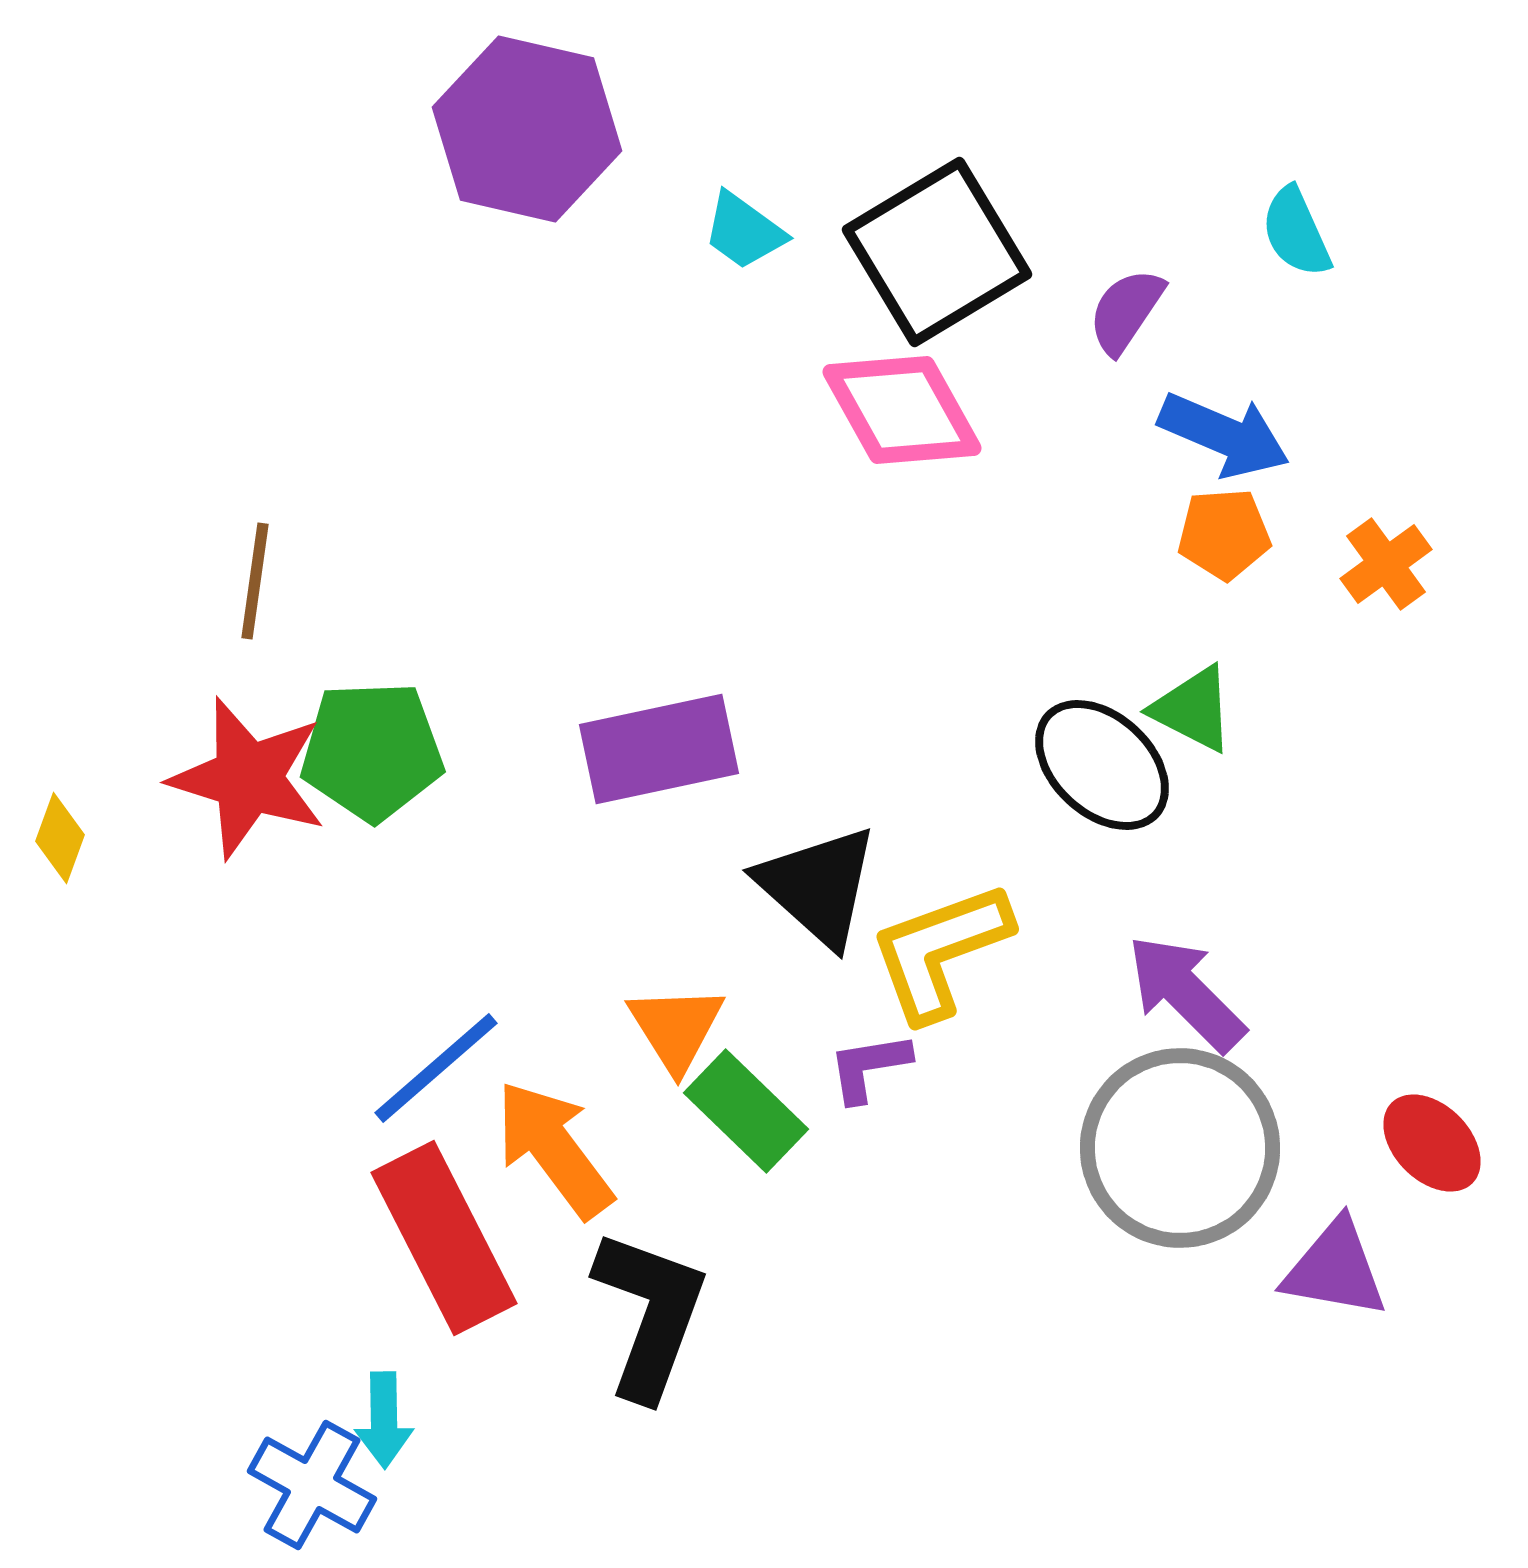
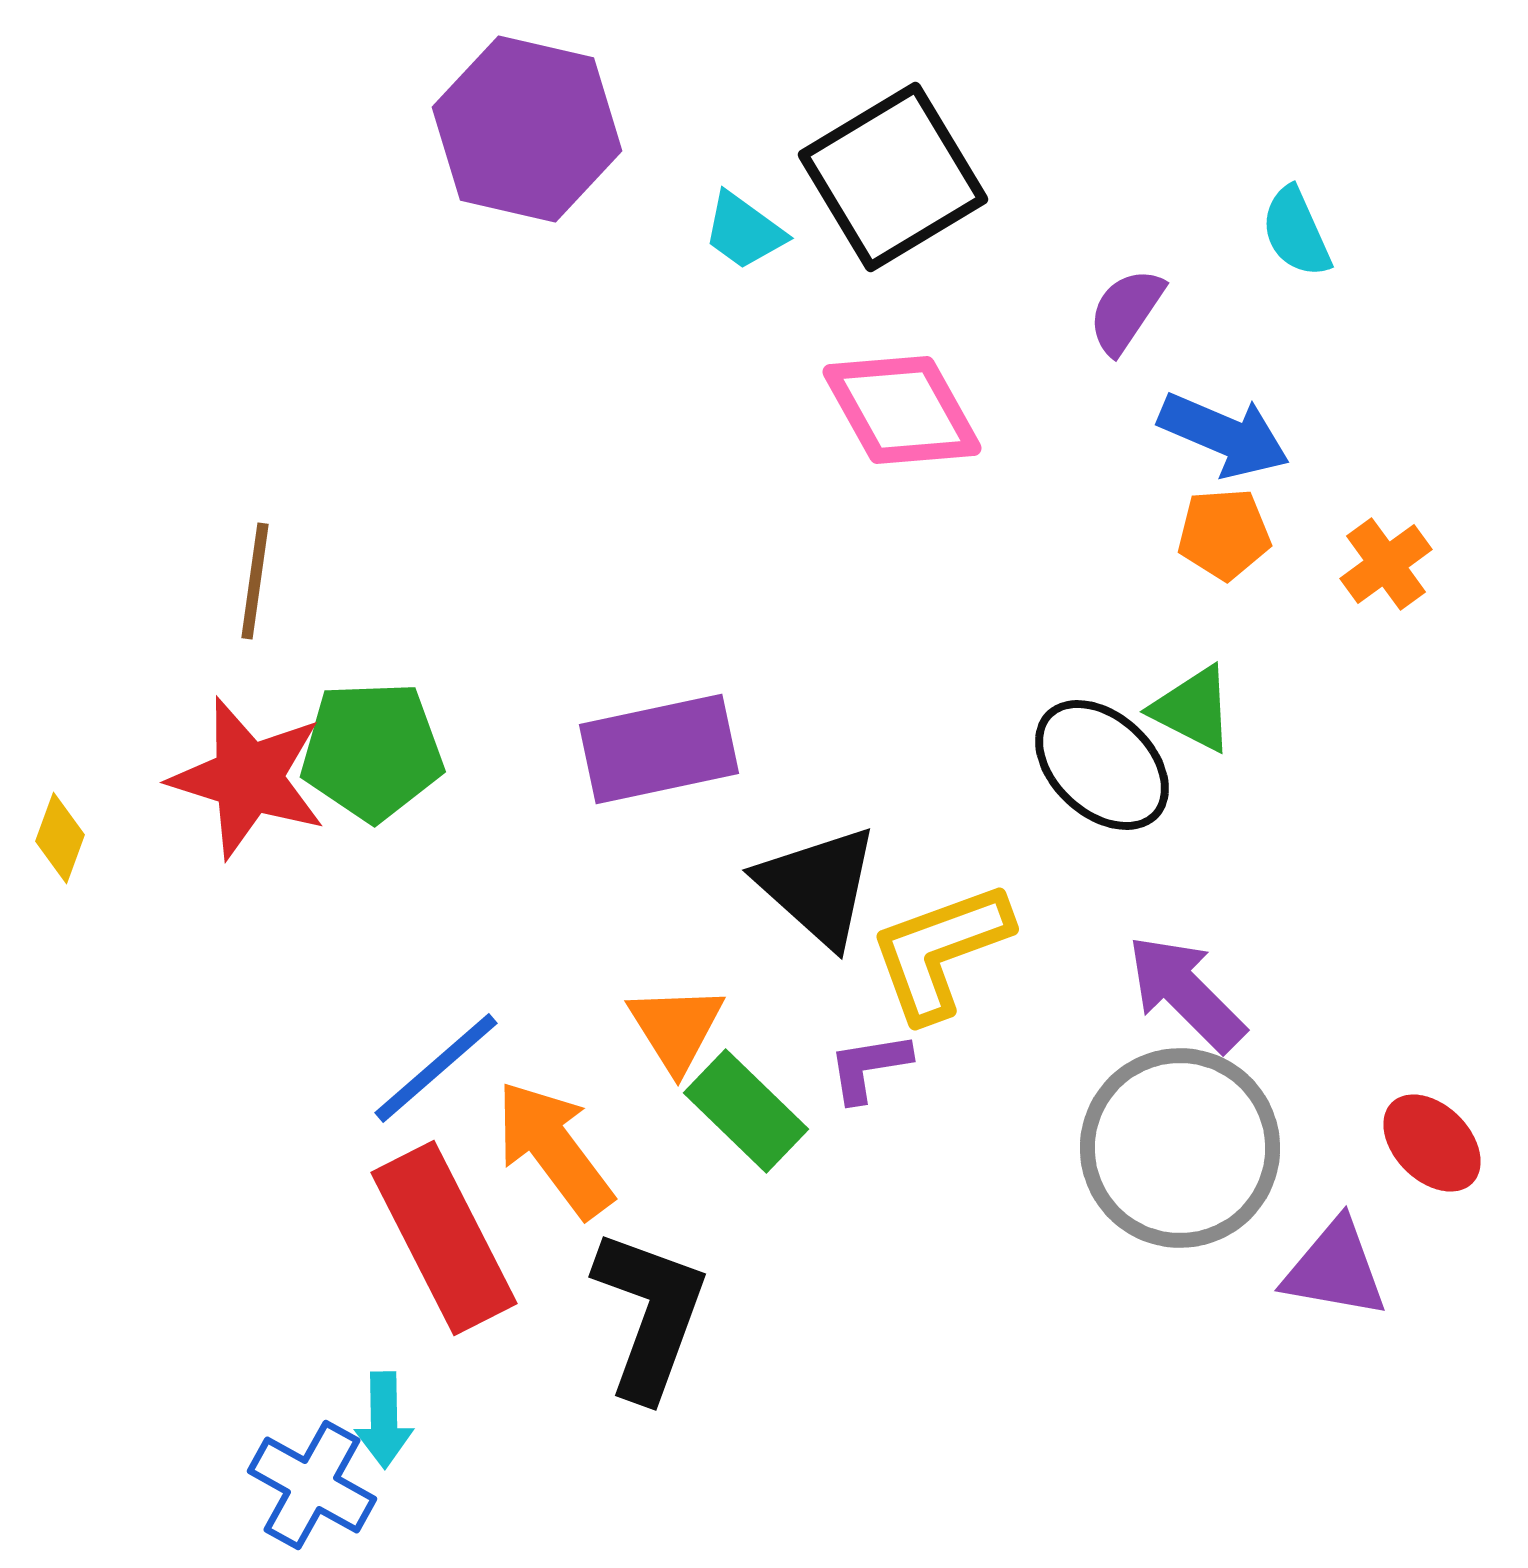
black square: moved 44 px left, 75 px up
